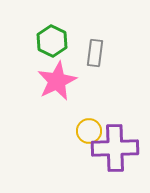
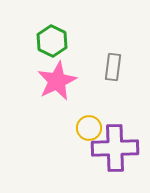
gray rectangle: moved 18 px right, 14 px down
yellow circle: moved 3 px up
